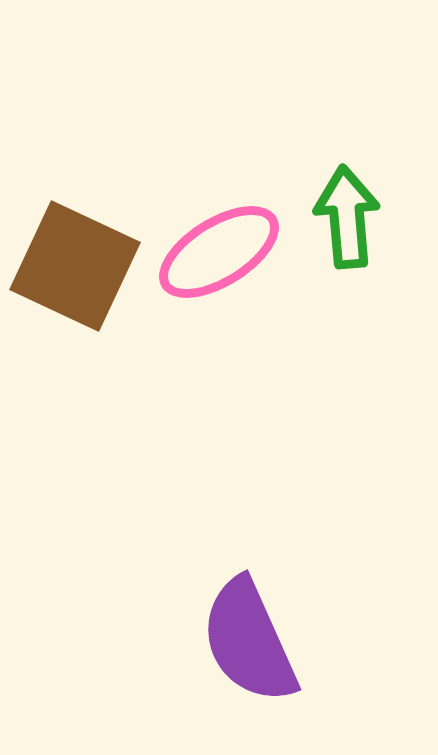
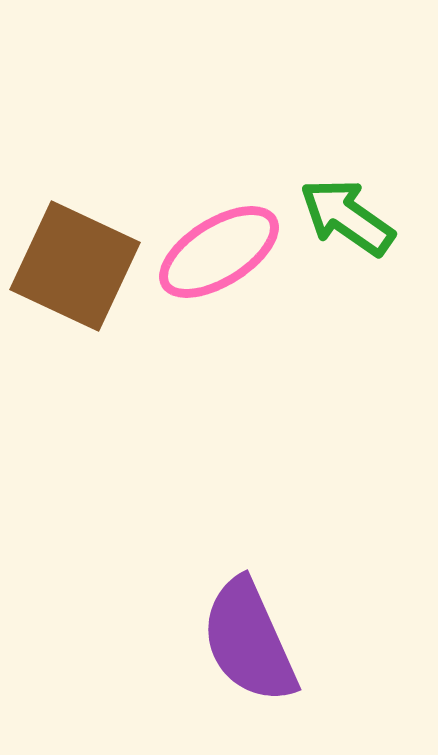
green arrow: rotated 50 degrees counterclockwise
